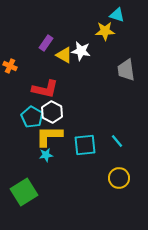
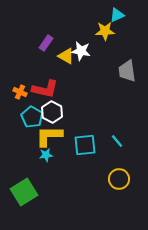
cyan triangle: rotated 42 degrees counterclockwise
yellow triangle: moved 2 px right, 1 px down
orange cross: moved 10 px right, 26 px down
gray trapezoid: moved 1 px right, 1 px down
yellow circle: moved 1 px down
